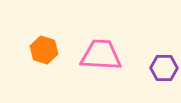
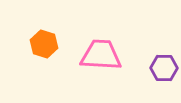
orange hexagon: moved 6 px up
